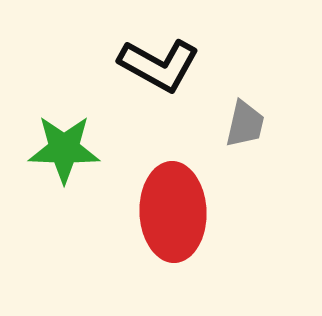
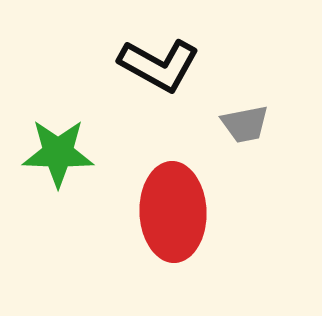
gray trapezoid: rotated 66 degrees clockwise
green star: moved 6 px left, 4 px down
